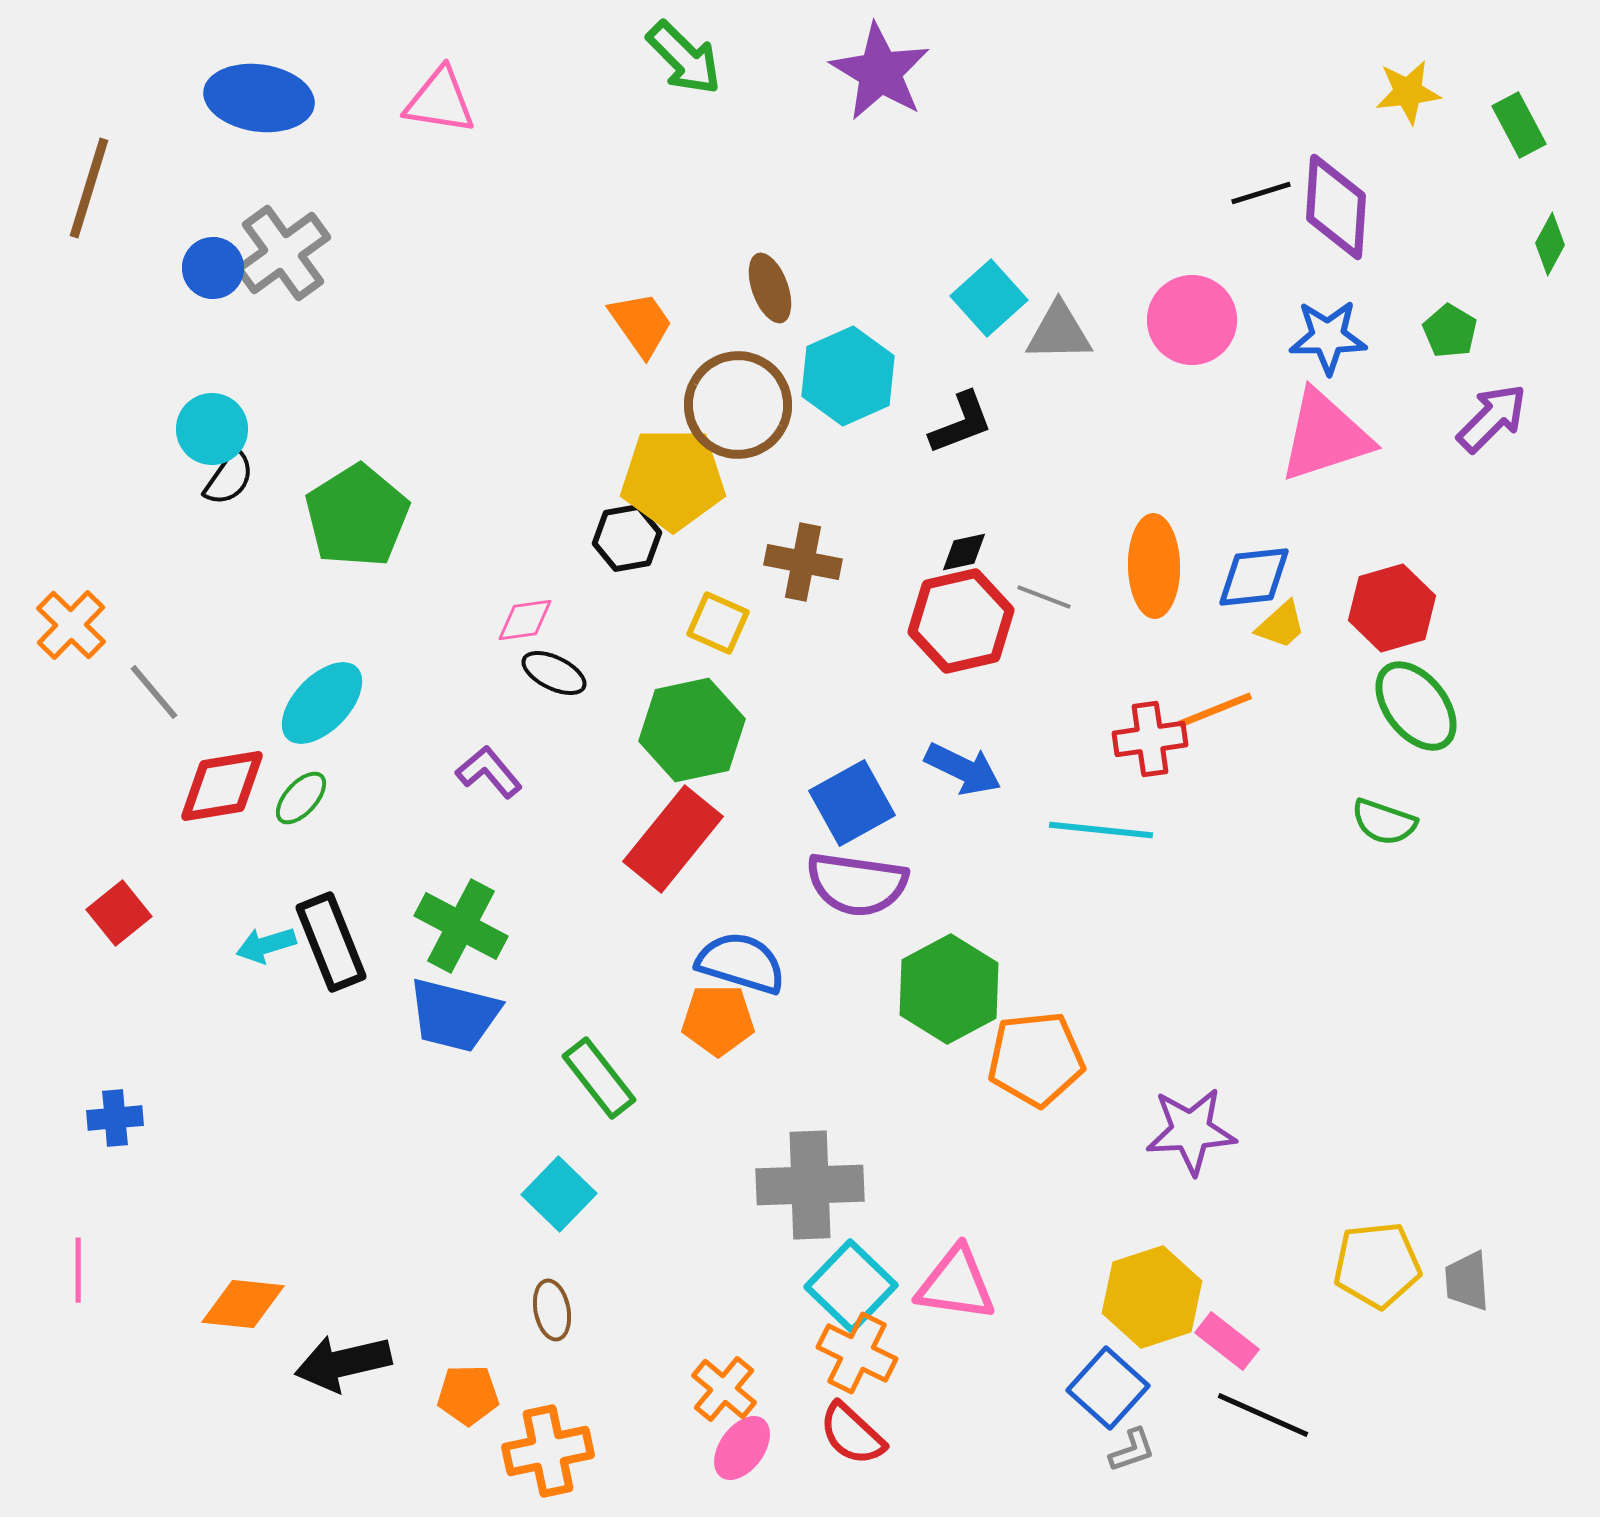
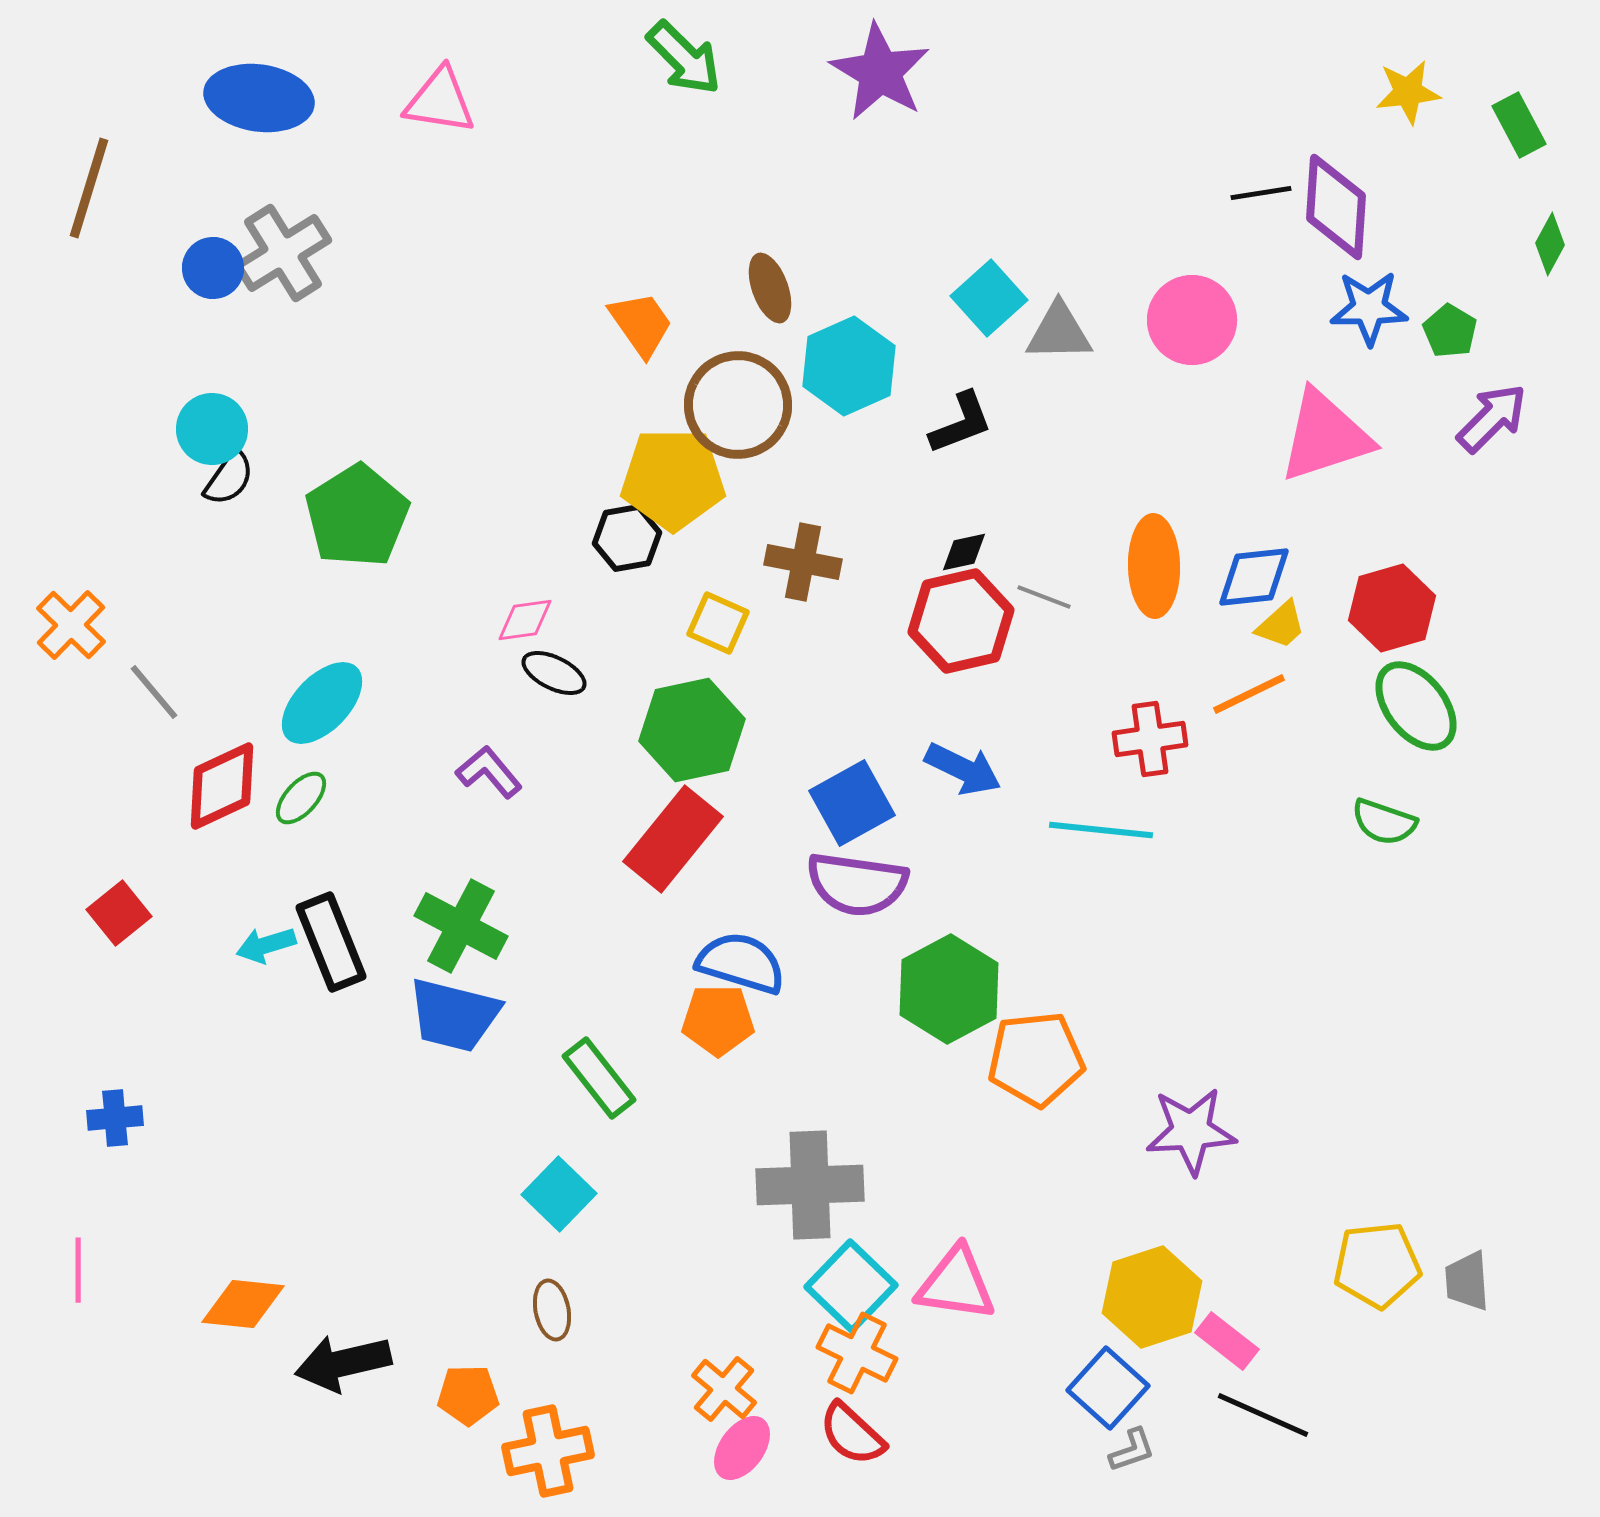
black line at (1261, 193): rotated 8 degrees clockwise
gray cross at (283, 253): rotated 4 degrees clockwise
blue star at (1328, 337): moved 41 px right, 29 px up
cyan hexagon at (848, 376): moved 1 px right, 10 px up
orange line at (1215, 710): moved 34 px right, 16 px up; rotated 4 degrees counterclockwise
red diamond at (222, 786): rotated 16 degrees counterclockwise
